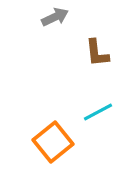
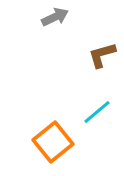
brown L-shape: moved 5 px right, 2 px down; rotated 80 degrees clockwise
cyan line: moved 1 px left; rotated 12 degrees counterclockwise
